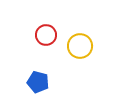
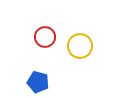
red circle: moved 1 px left, 2 px down
